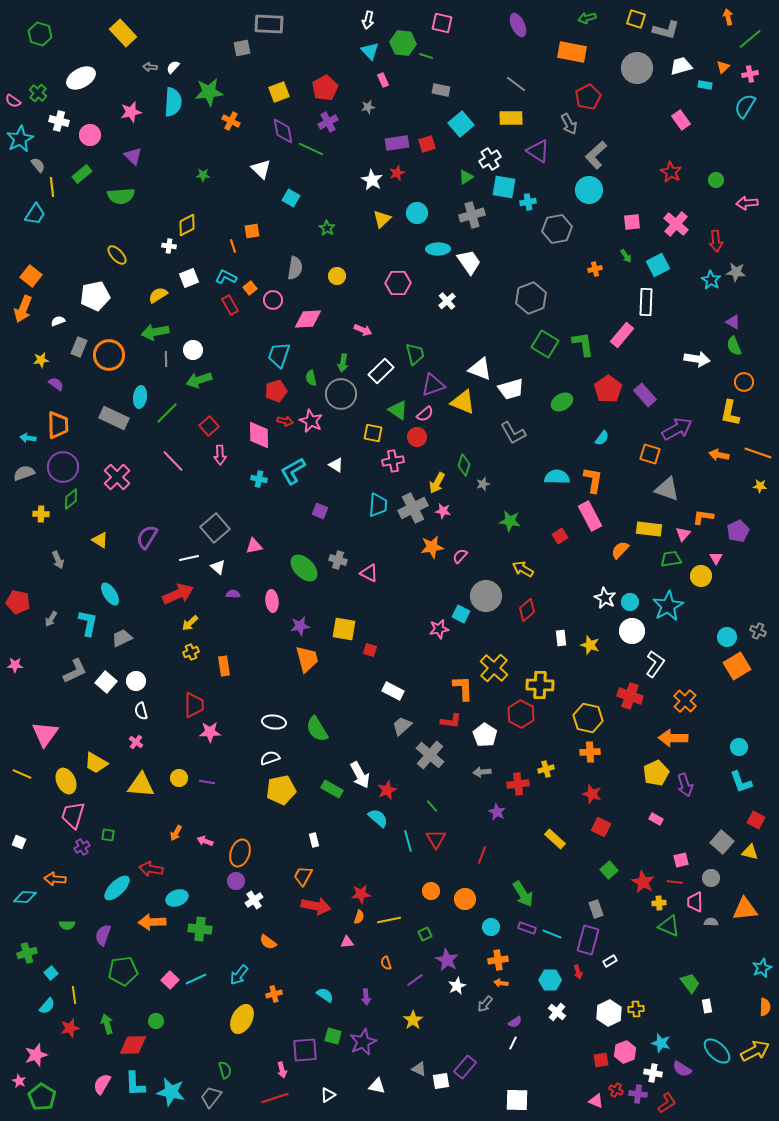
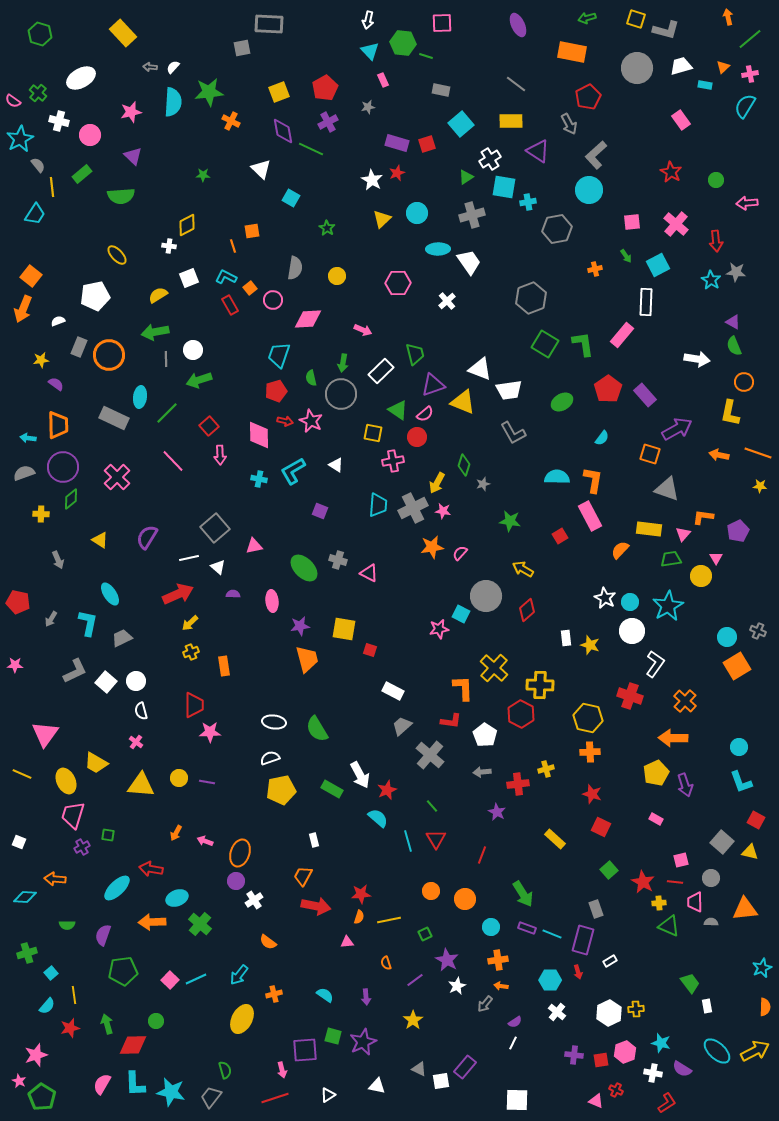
pink square at (442, 23): rotated 15 degrees counterclockwise
yellow rectangle at (511, 118): moved 3 px down
purple rectangle at (397, 143): rotated 25 degrees clockwise
white trapezoid at (511, 389): moved 2 px left, 1 px down; rotated 8 degrees clockwise
pink semicircle at (460, 556): moved 3 px up
white rectangle at (561, 638): moved 5 px right
green cross at (200, 929): moved 5 px up; rotated 35 degrees clockwise
purple rectangle at (588, 940): moved 5 px left
orange arrow at (501, 983): moved 3 px down
purple cross at (638, 1094): moved 64 px left, 39 px up
